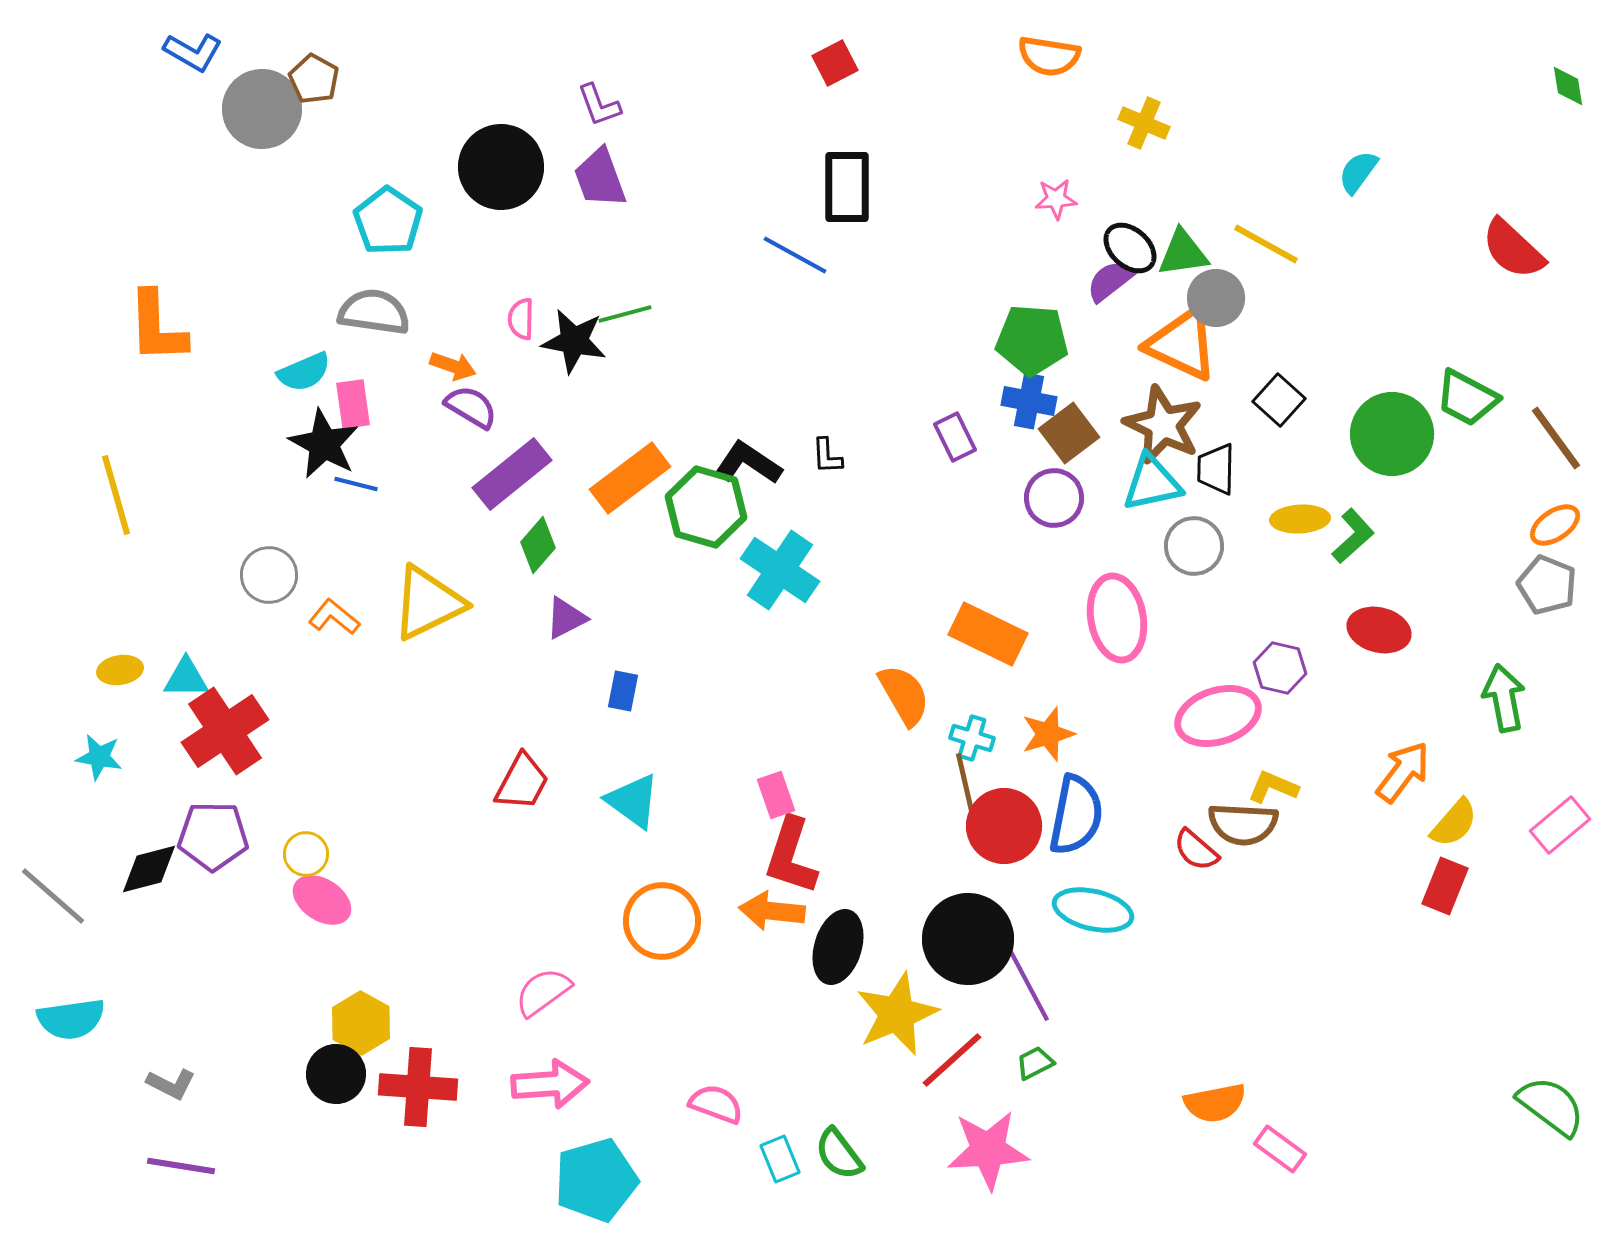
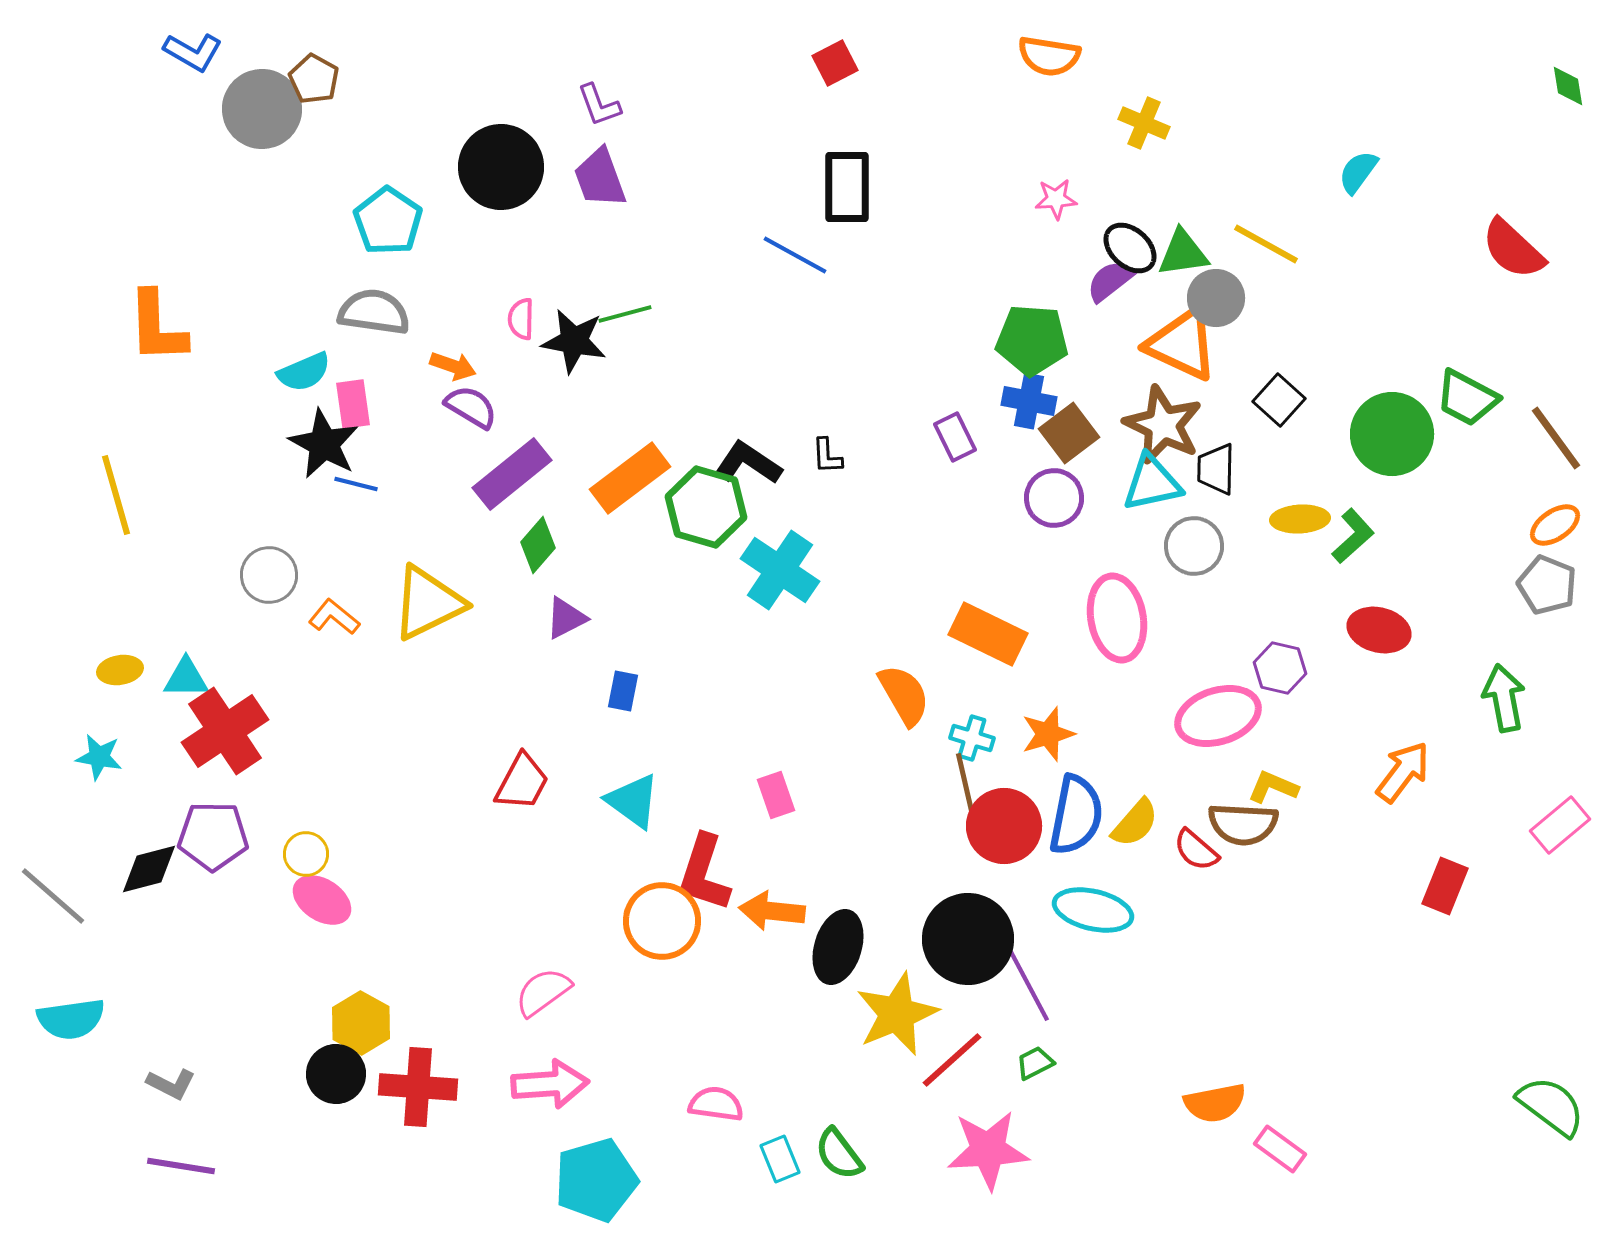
yellow semicircle at (1454, 823): moved 319 px left
red L-shape at (791, 856): moved 87 px left, 17 px down
pink semicircle at (716, 1104): rotated 12 degrees counterclockwise
